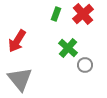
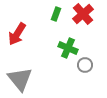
red arrow: moved 7 px up
green cross: rotated 18 degrees counterclockwise
